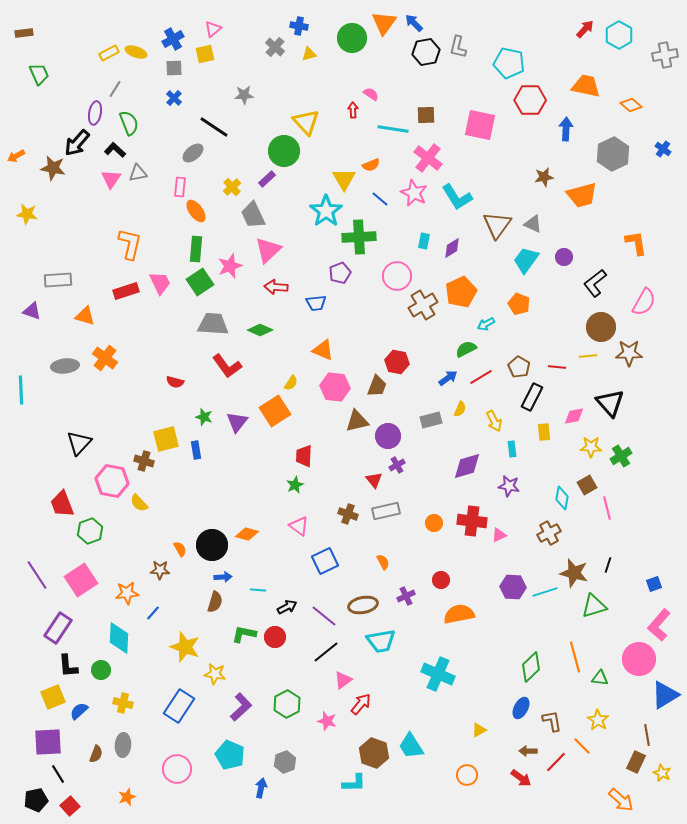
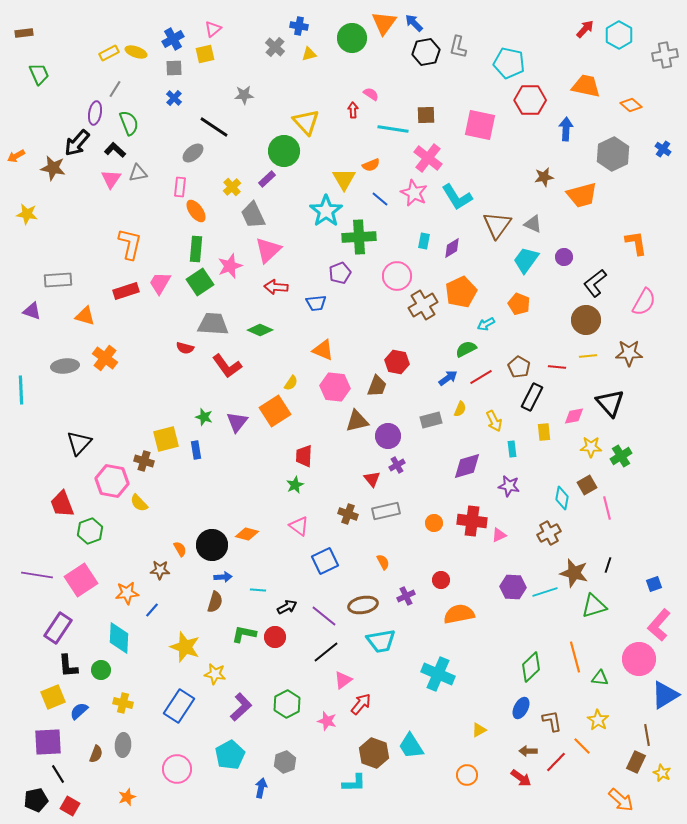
pink trapezoid at (160, 283): rotated 125 degrees counterclockwise
brown circle at (601, 327): moved 15 px left, 7 px up
red semicircle at (175, 382): moved 10 px right, 34 px up
red triangle at (374, 480): moved 2 px left, 1 px up
purple line at (37, 575): rotated 48 degrees counterclockwise
blue line at (153, 613): moved 1 px left, 3 px up
cyan pentagon at (230, 755): rotated 20 degrees clockwise
red square at (70, 806): rotated 18 degrees counterclockwise
